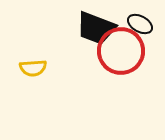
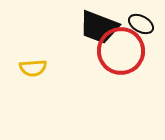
black ellipse: moved 1 px right
black trapezoid: moved 3 px right, 1 px up
